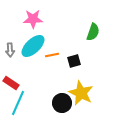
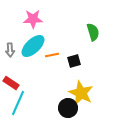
green semicircle: rotated 36 degrees counterclockwise
black circle: moved 6 px right, 5 px down
